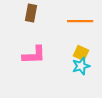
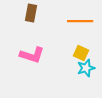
pink L-shape: moved 2 px left; rotated 20 degrees clockwise
cyan star: moved 5 px right, 2 px down
